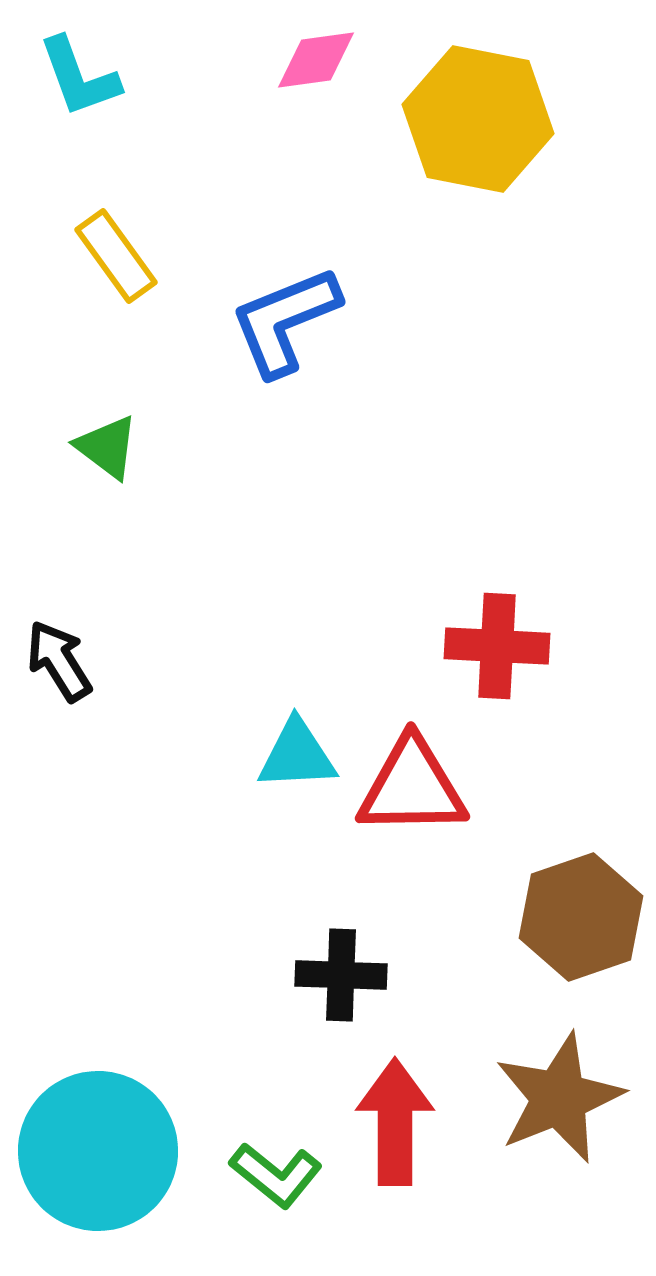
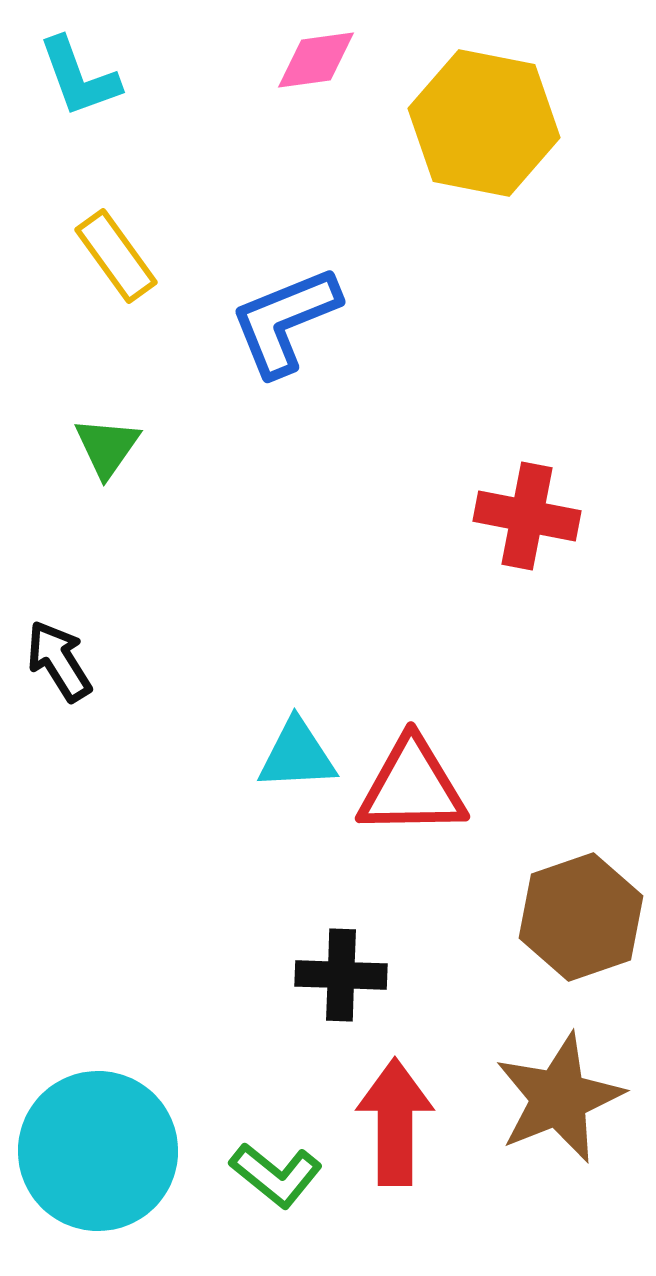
yellow hexagon: moved 6 px right, 4 px down
green triangle: rotated 28 degrees clockwise
red cross: moved 30 px right, 130 px up; rotated 8 degrees clockwise
